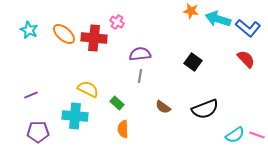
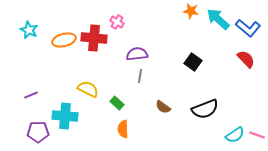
cyan arrow: rotated 25 degrees clockwise
orange ellipse: moved 6 px down; rotated 55 degrees counterclockwise
purple semicircle: moved 3 px left
cyan cross: moved 10 px left
